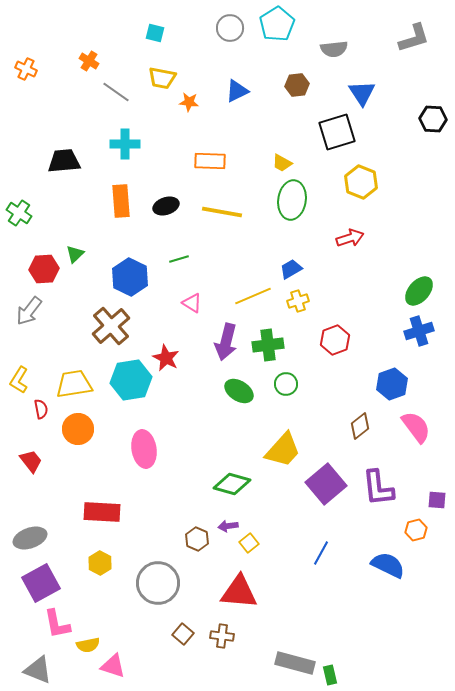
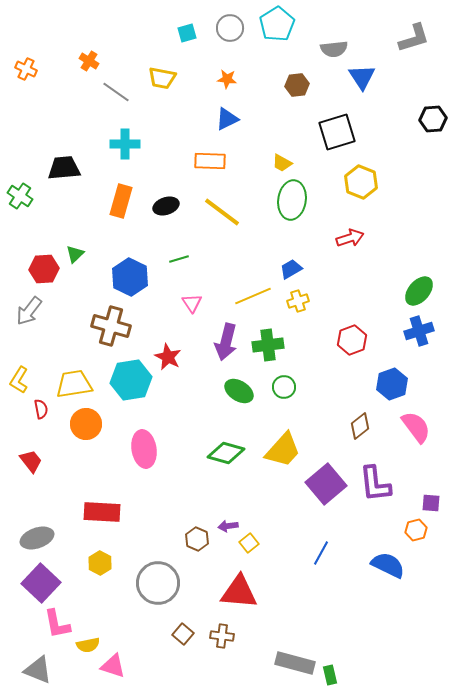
cyan square at (155, 33): moved 32 px right; rotated 30 degrees counterclockwise
blue triangle at (237, 91): moved 10 px left, 28 px down
blue triangle at (362, 93): moved 16 px up
orange star at (189, 102): moved 38 px right, 23 px up
black hexagon at (433, 119): rotated 8 degrees counterclockwise
black trapezoid at (64, 161): moved 7 px down
orange rectangle at (121, 201): rotated 20 degrees clockwise
yellow line at (222, 212): rotated 27 degrees clockwise
green cross at (19, 213): moved 1 px right, 17 px up
pink triangle at (192, 303): rotated 25 degrees clockwise
brown cross at (111, 326): rotated 33 degrees counterclockwise
red hexagon at (335, 340): moved 17 px right
red star at (166, 358): moved 2 px right, 1 px up
green circle at (286, 384): moved 2 px left, 3 px down
orange circle at (78, 429): moved 8 px right, 5 px up
green diamond at (232, 484): moved 6 px left, 31 px up
purple L-shape at (378, 488): moved 3 px left, 4 px up
purple square at (437, 500): moved 6 px left, 3 px down
gray ellipse at (30, 538): moved 7 px right
purple square at (41, 583): rotated 18 degrees counterclockwise
